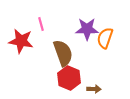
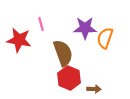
purple star: moved 2 px left, 1 px up
red star: moved 2 px left, 1 px up
